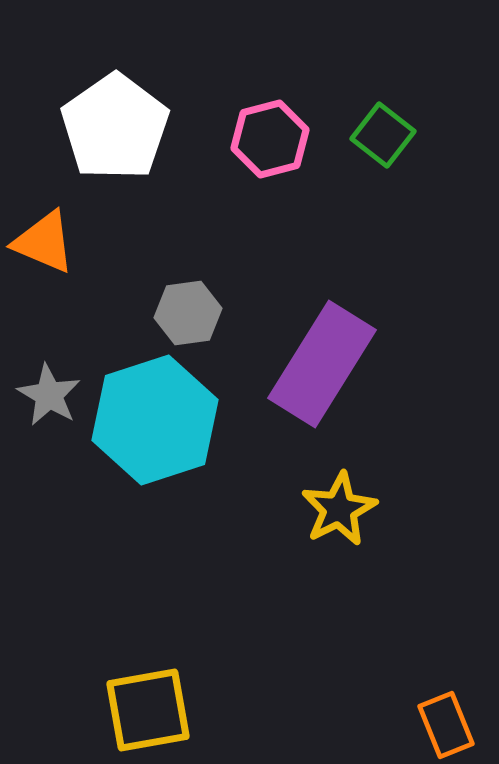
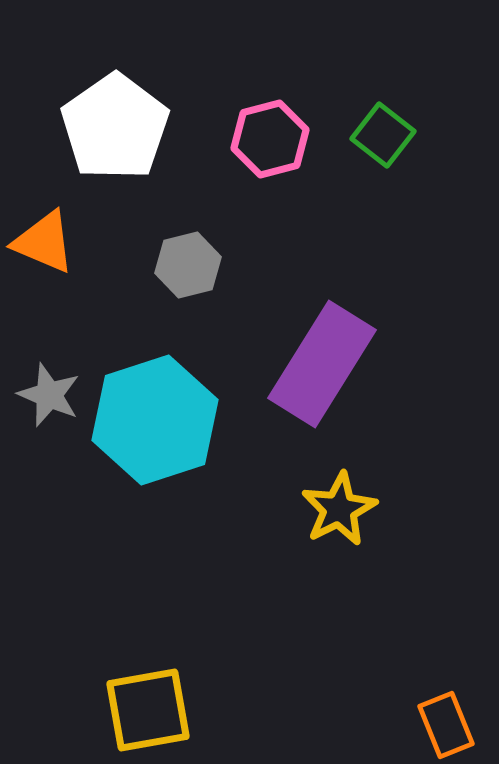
gray hexagon: moved 48 px up; rotated 6 degrees counterclockwise
gray star: rotated 8 degrees counterclockwise
